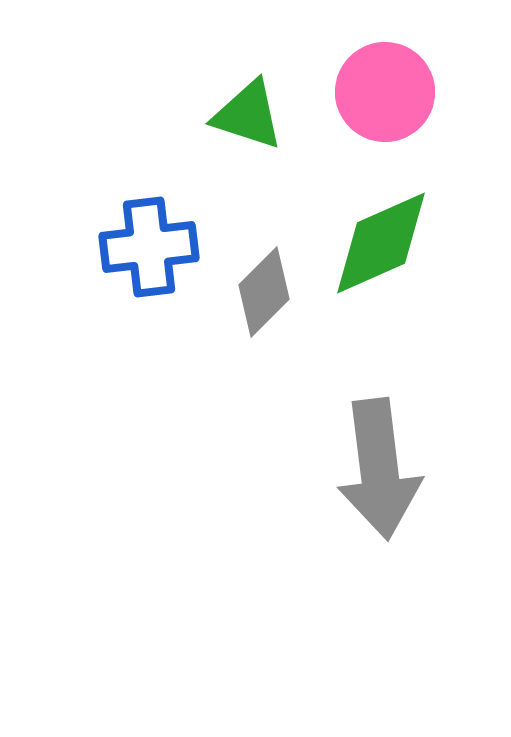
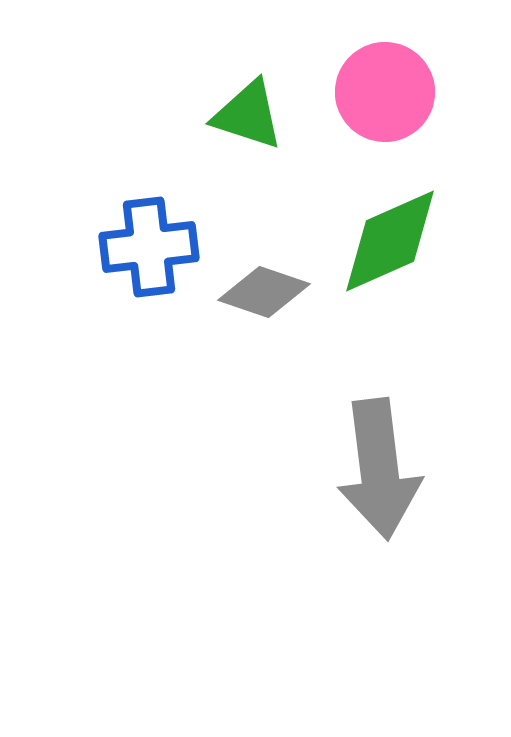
green diamond: moved 9 px right, 2 px up
gray diamond: rotated 64 degrees clockwise
